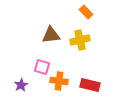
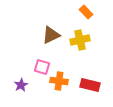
brown triangle: rotated 18 degrees counterclockwise
